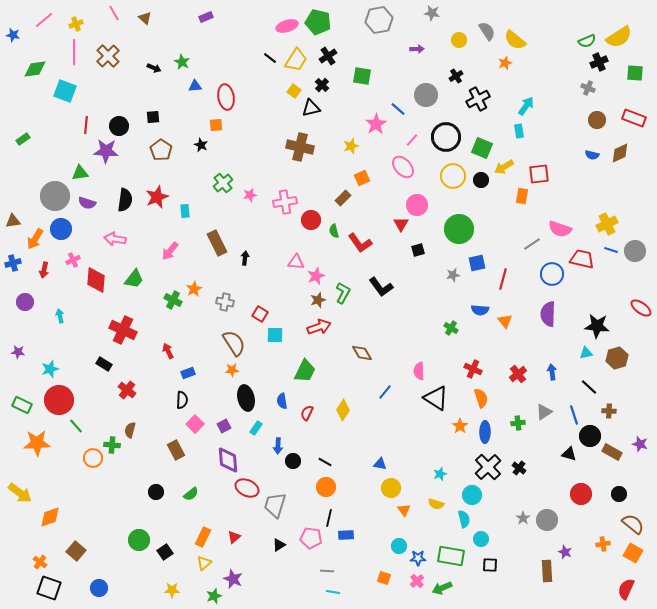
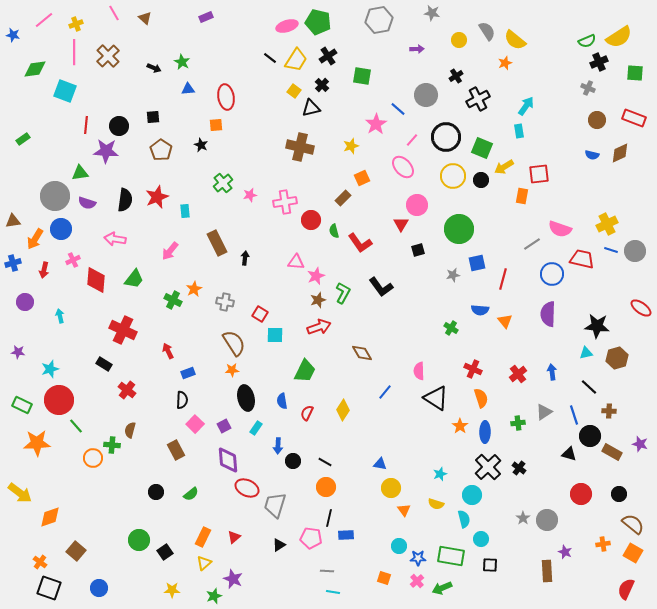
blue triangle at (195, 86): moved 7 px left, 3 px down
